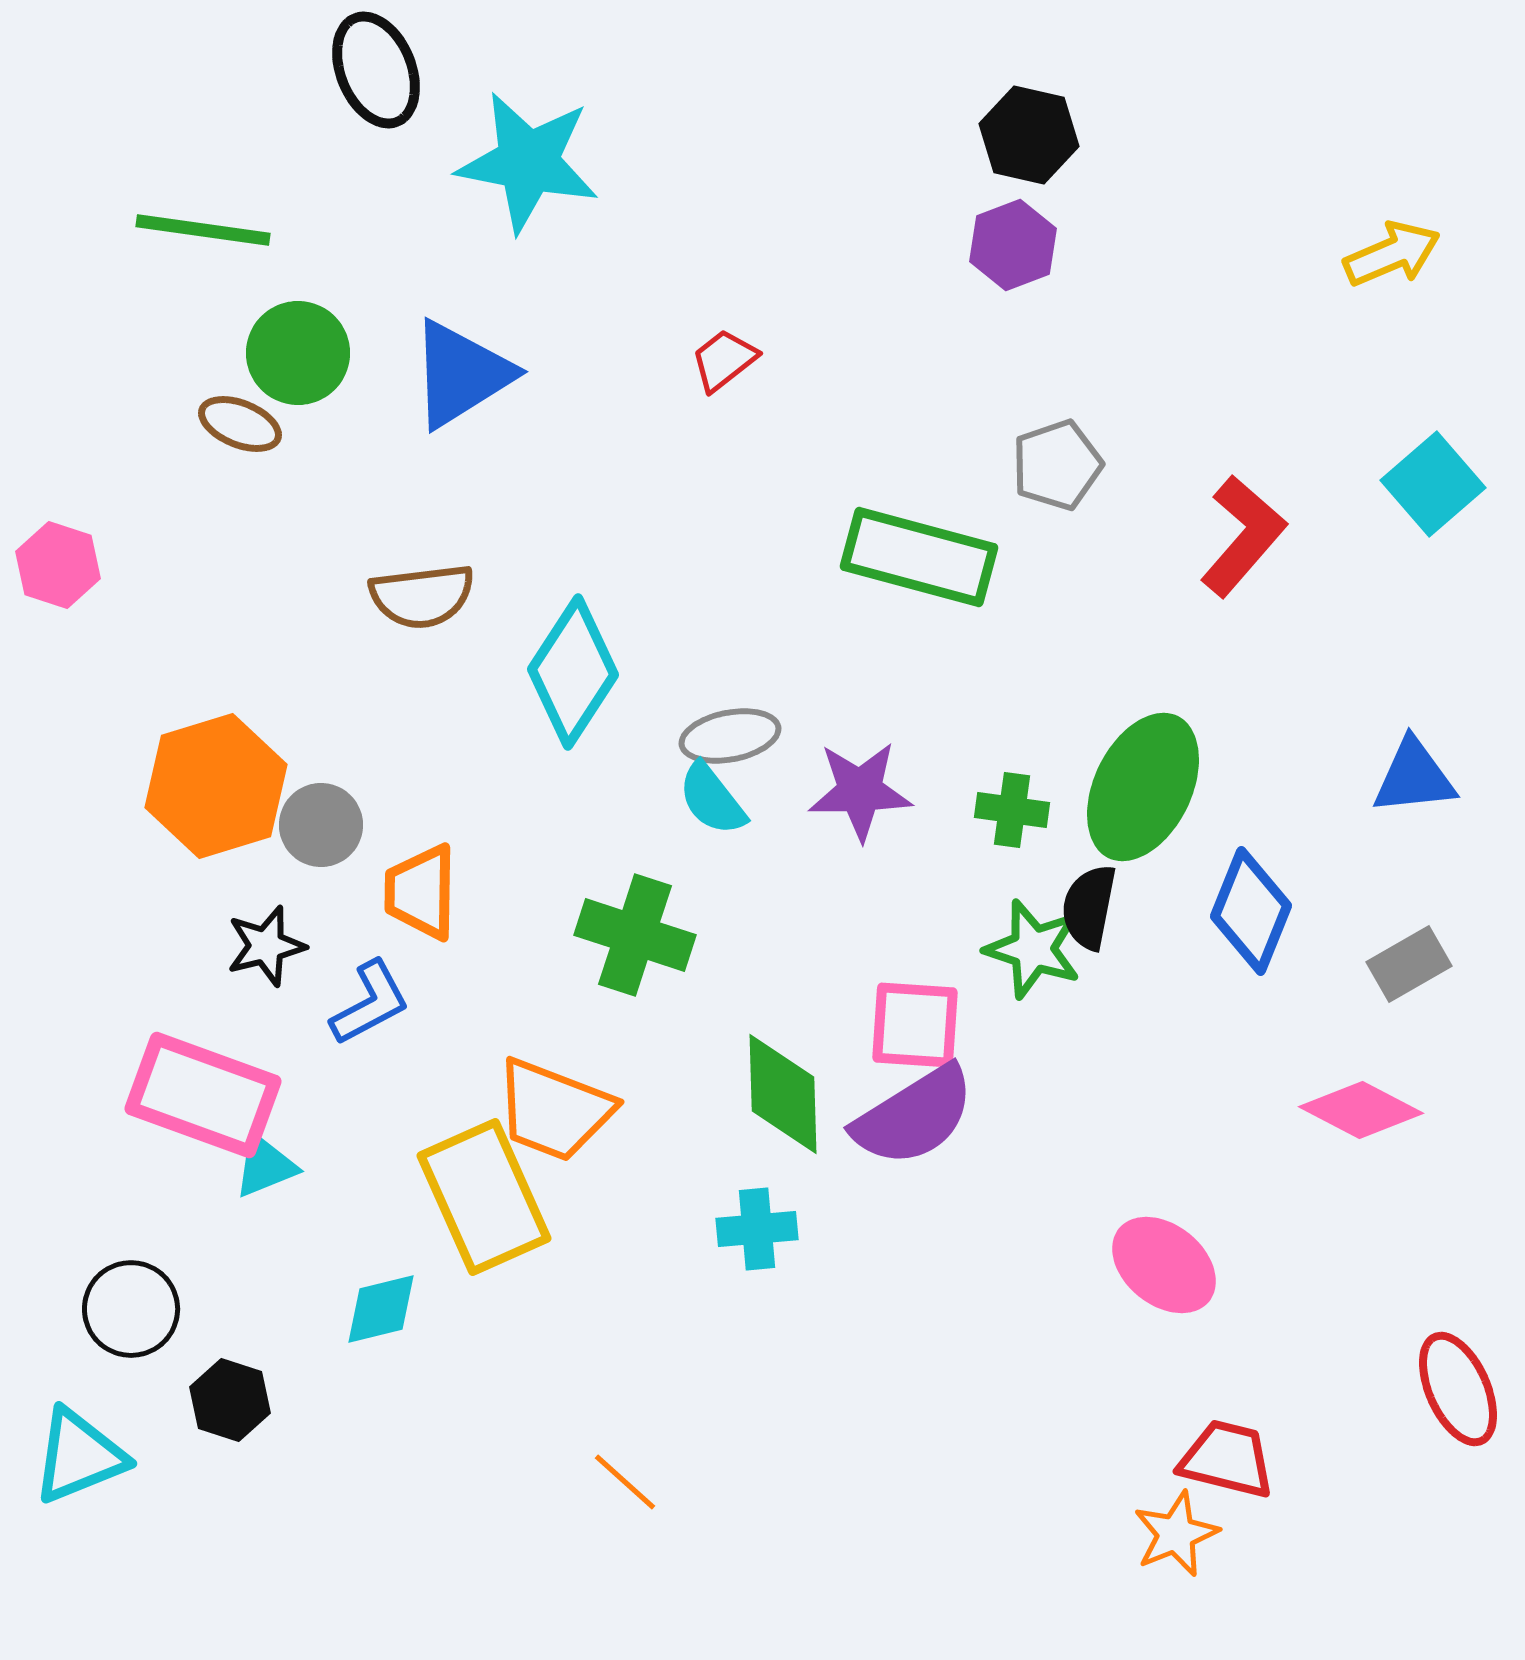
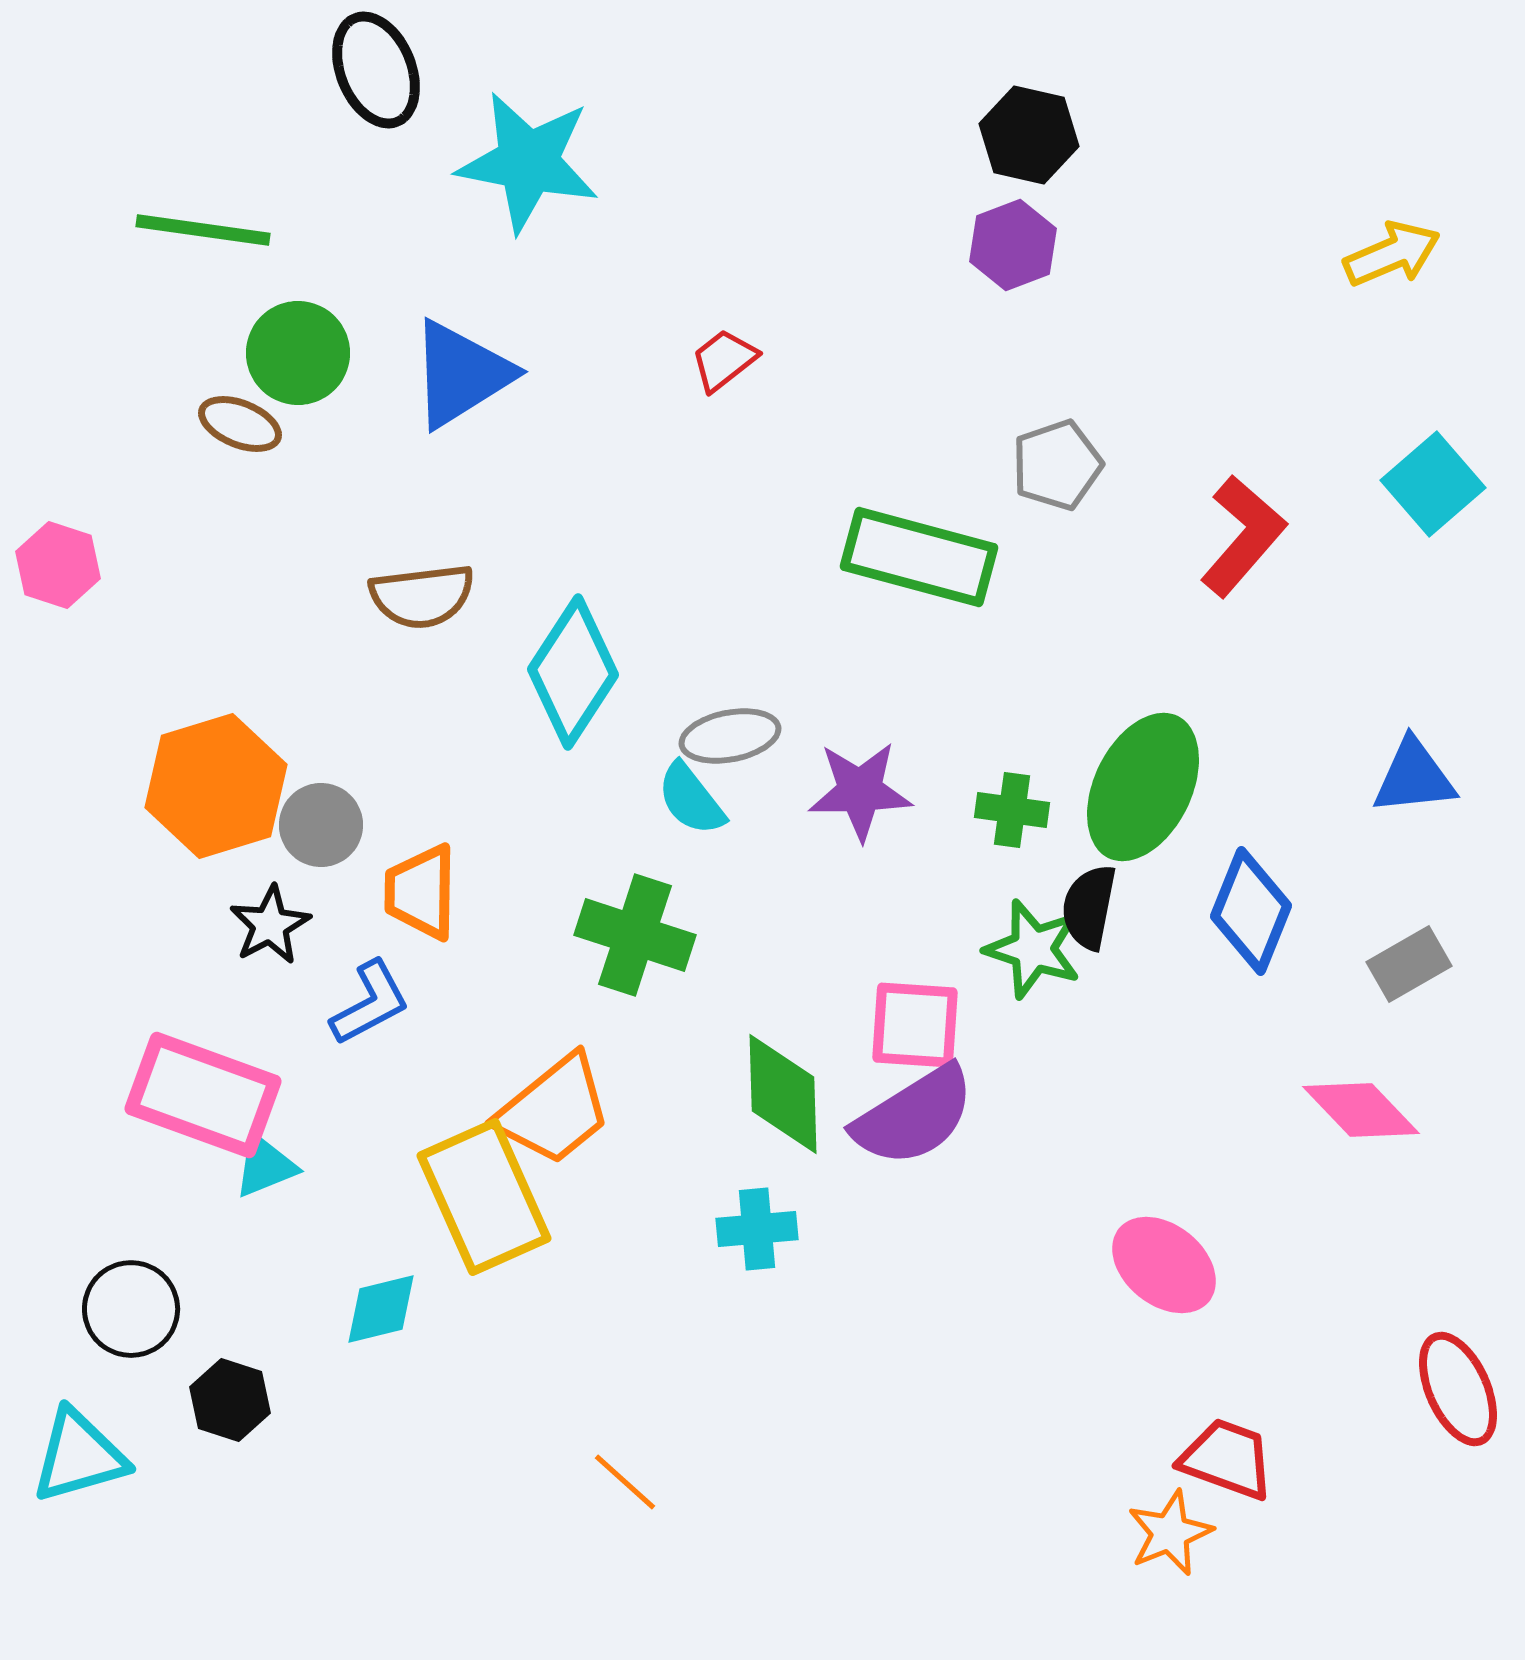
cyan semicircle at (712, 799): moved 21 px left
black star at (266, 946): moved 4 px right, 21 px up; rotated 14 degrees counterclockwise
orange trapezoid at (554, 1110): rotated 60 degrees counterclockwise
pink diamond at (1361, 1110): rotated 19 degrees clockwise
cyan triangle at (79, 1456): rotated 6 degrees clockwise
red trapezoid at (1227, 1459): rotated 6 degrees clockwise
orange star at (1176, 1534): moved 6 px left, 1 px up
